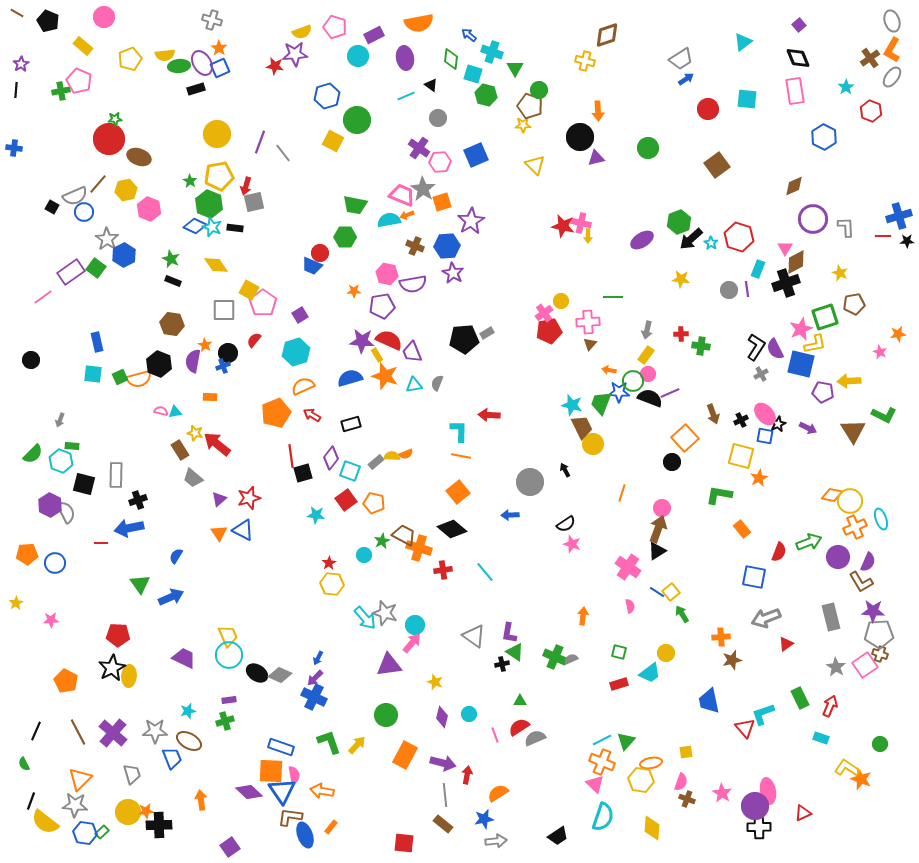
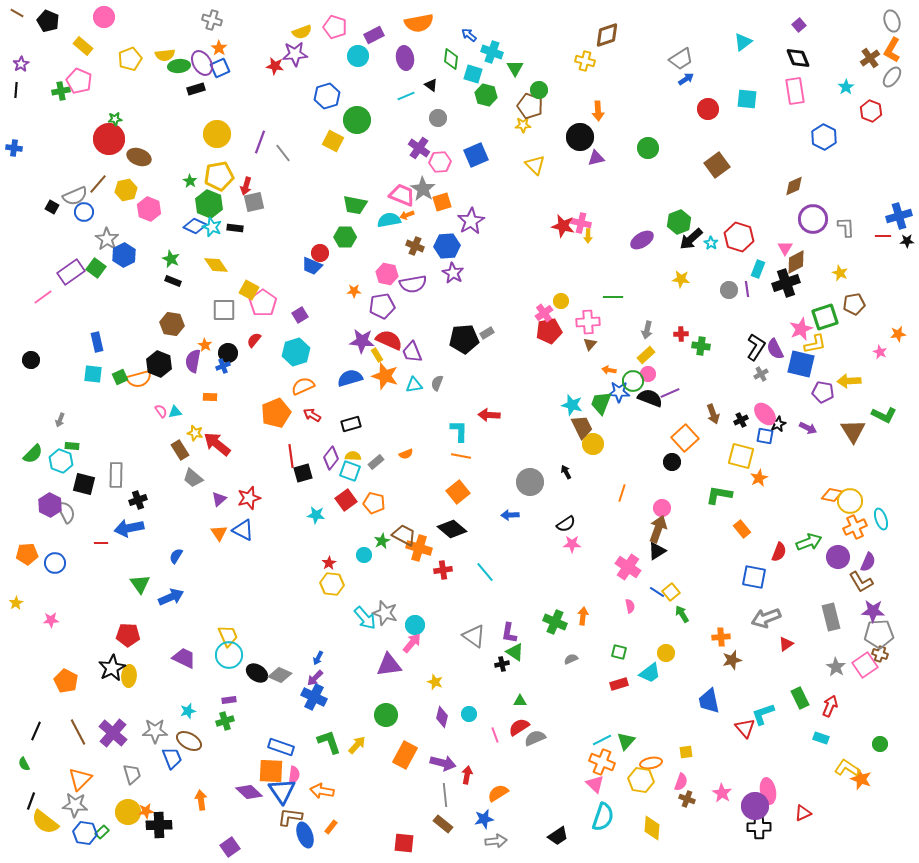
yellow rectangle at (646, 355): rotated 12 degrees clockwise
pink semicircle at (161, 411): rotated 40 degrees clockwise
yellow semicircle at (392, 456): moved 39 px left
black arrow at (565, 470): moved 1 px right, 2 px down
pink star at (572, 544): rotated 18 degrees counterclockwise
red pentagon at (118, 635): moved 10 px right
green cross at (555, 657): moved 35 px up
pink semicircle at (294, 775): rotated 18 degrees clockwise
